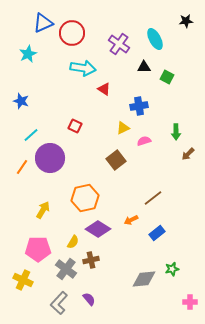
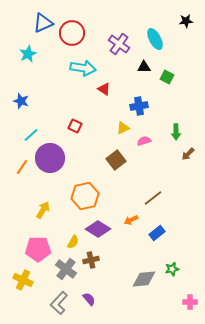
orange hexagon: moved 2 px up
